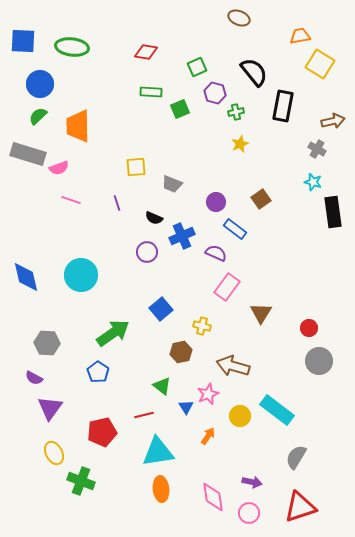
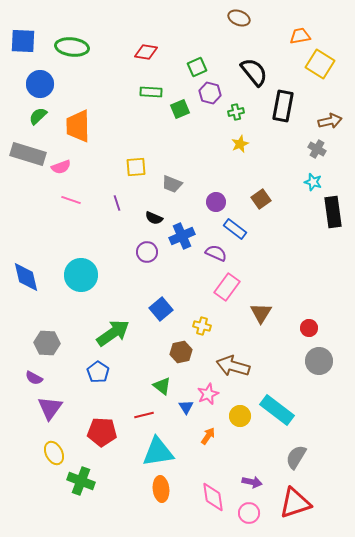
purple hexagon at (215, 93): moved 5 px left
brown arrow at (333, 121): moved 3 px left
pink semicircle at (59, 168): moved 2 px right, 1 px up
red pentagon at (102, 432): rotated 16 degrees clockwise
red triangle at (300, 507): moved 5 px left, 4 px up
